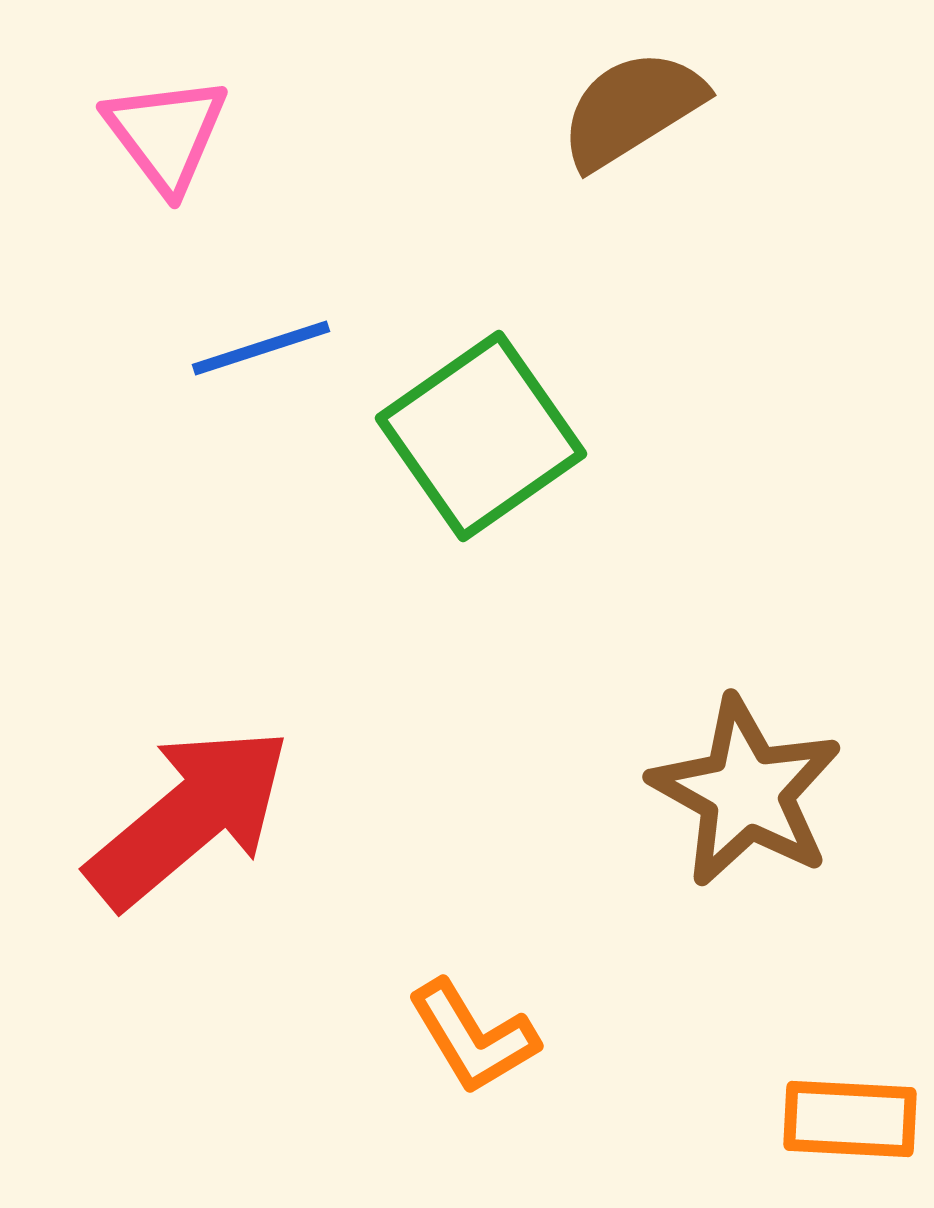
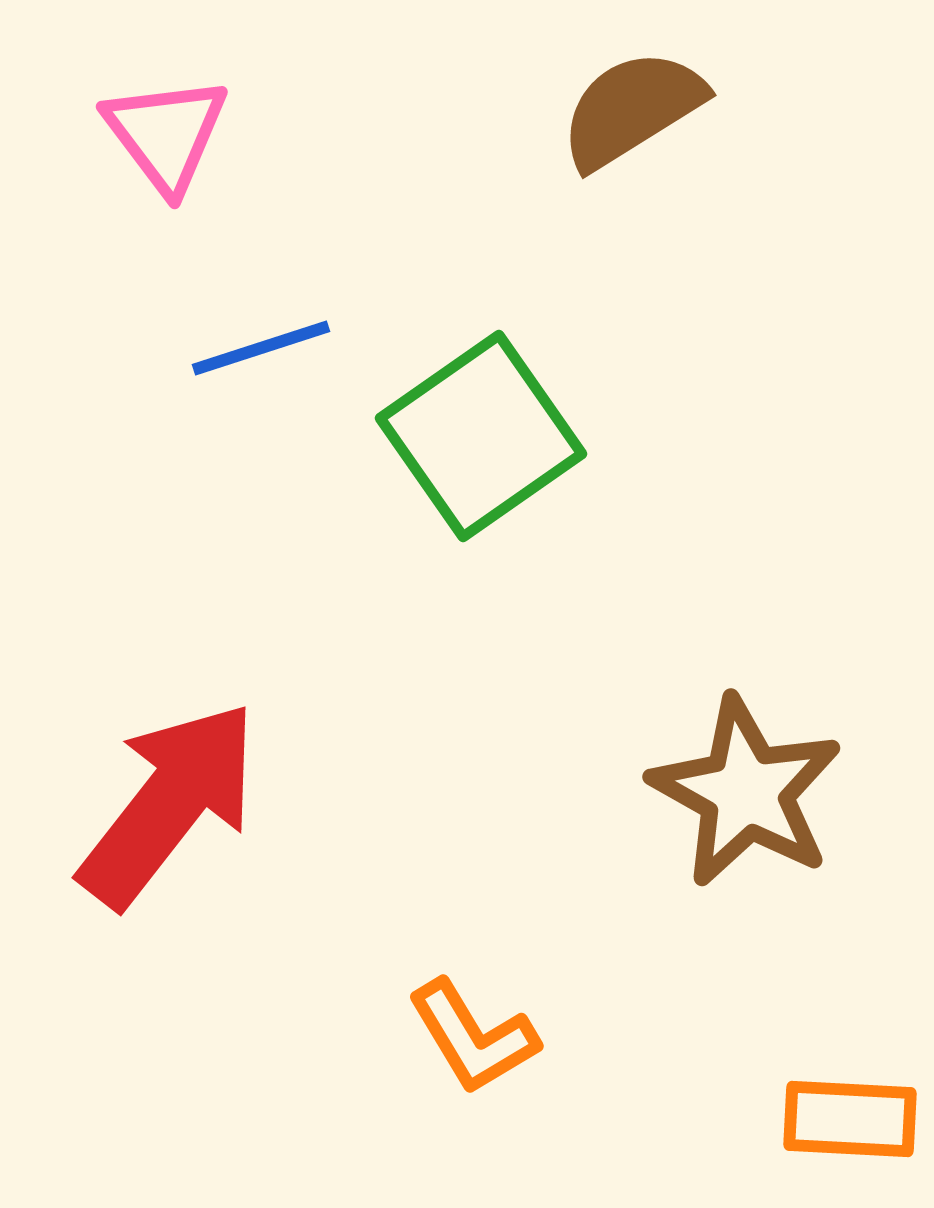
red arrow: moved 20 px left, 13 px up; rotated 12 degrees counterclockwise
